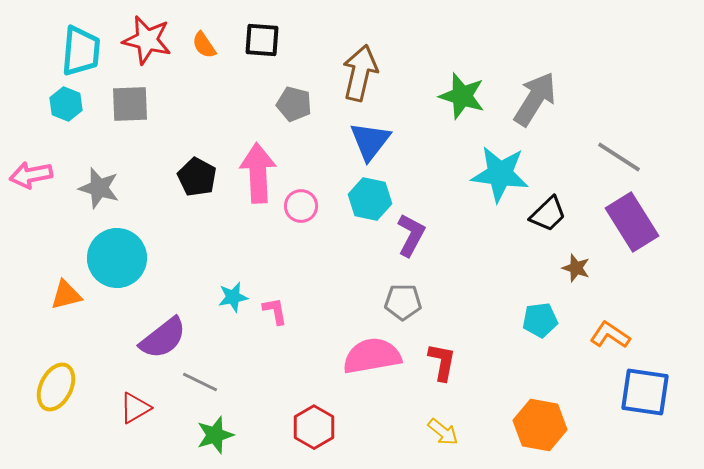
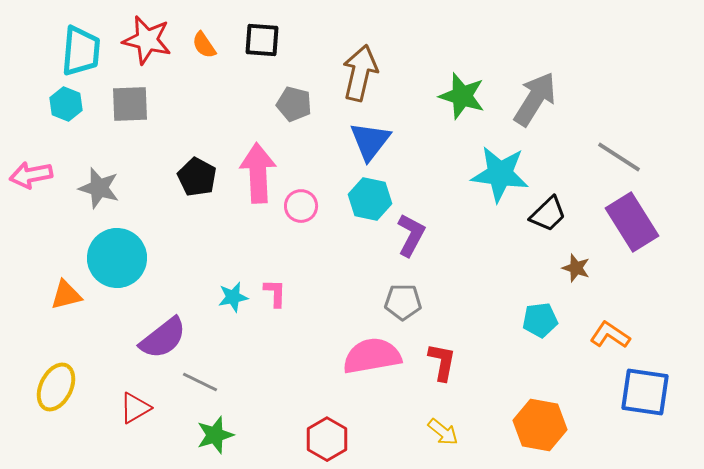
pink L-shape at (275, 311): moved 18 px up; rotated 12 degrees clockwise
red hexagon at (314, 427): moved 13 px right, 12 px down
